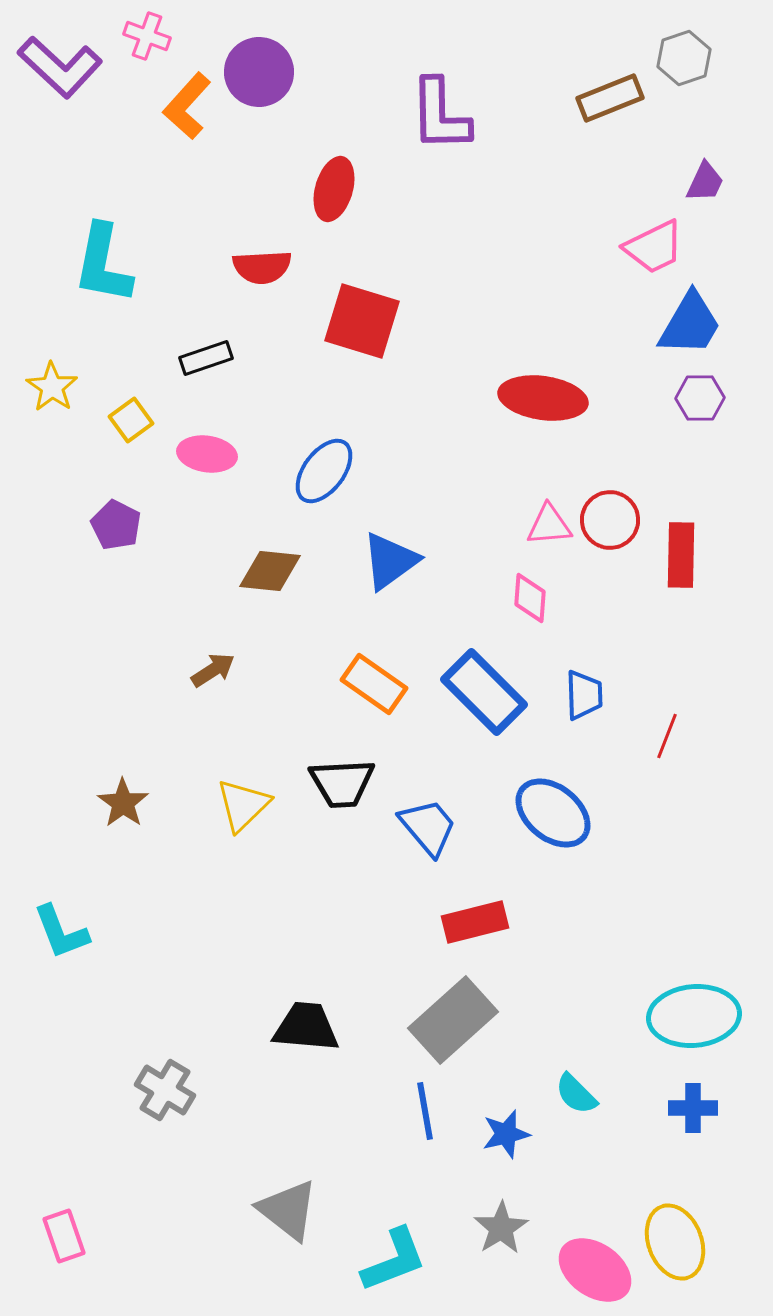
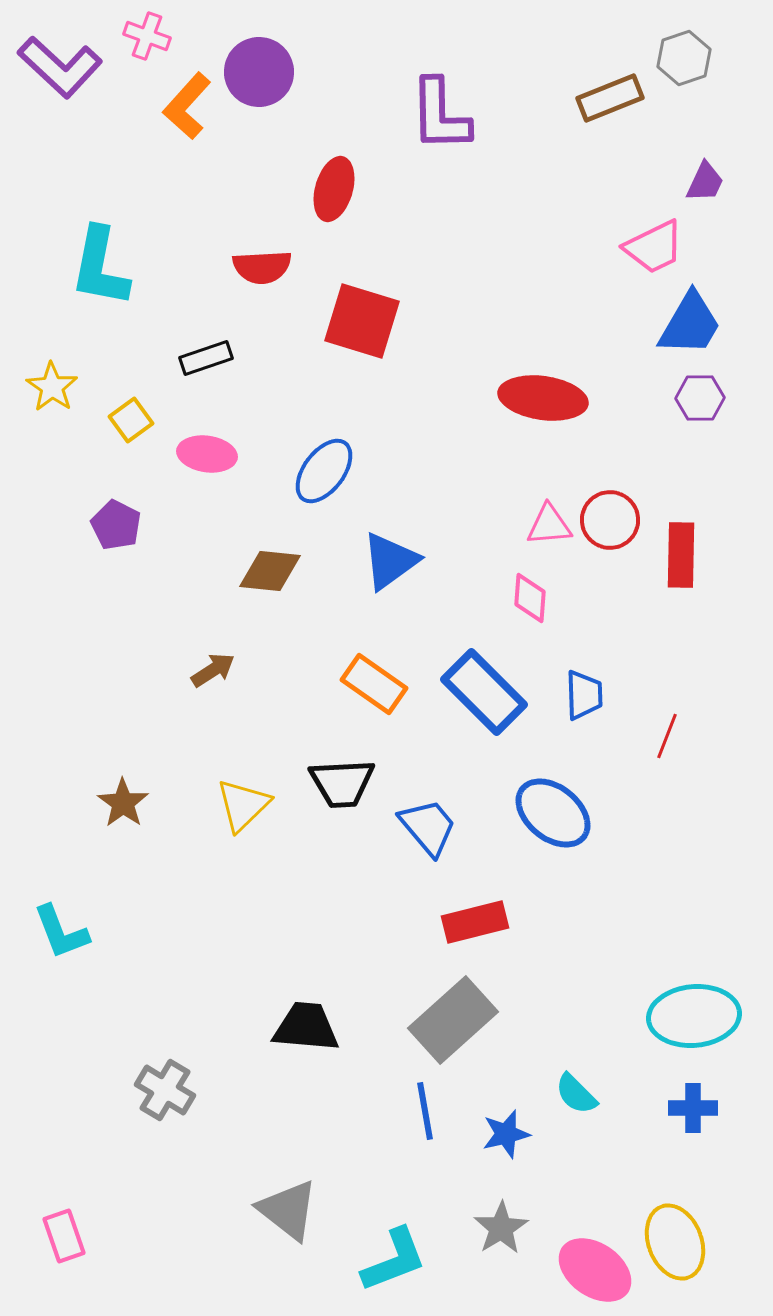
cyan L-shape at (103, 264): moved 3 px left, 3 px down
